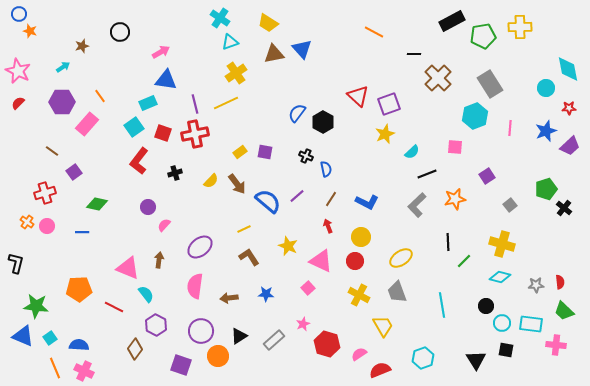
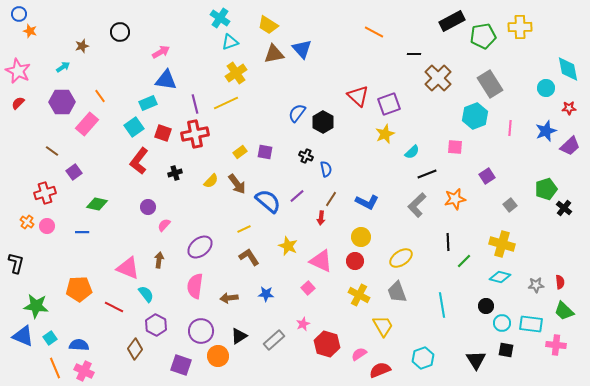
yellow trapezoid at (268, 23): moved 2 px down
red arrow at (328, 226): moved 7 px left, 8 px up; rotated 152 degrees counterclockwise
